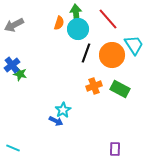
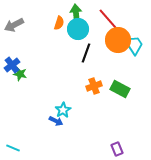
orange circle: moved 6 px right, 15 px up
purple rectangle: moved 2 px right; rotated 24 degrees counterclockwise
